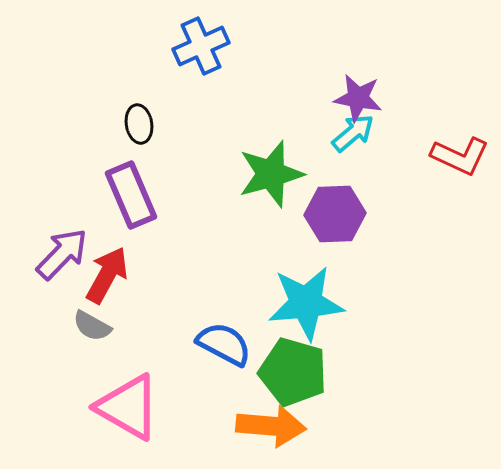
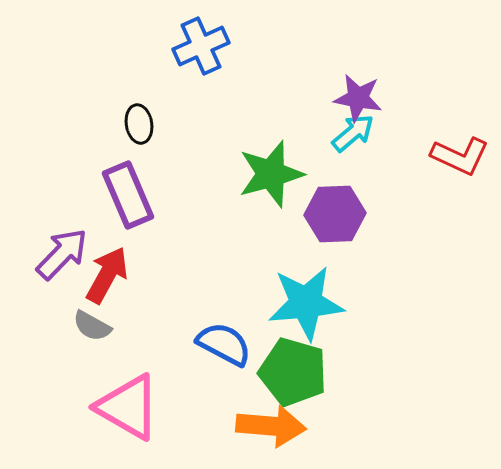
purple rectangle: moved 3 px left
